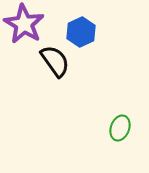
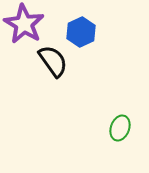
black semicircle: moved 2 px left
